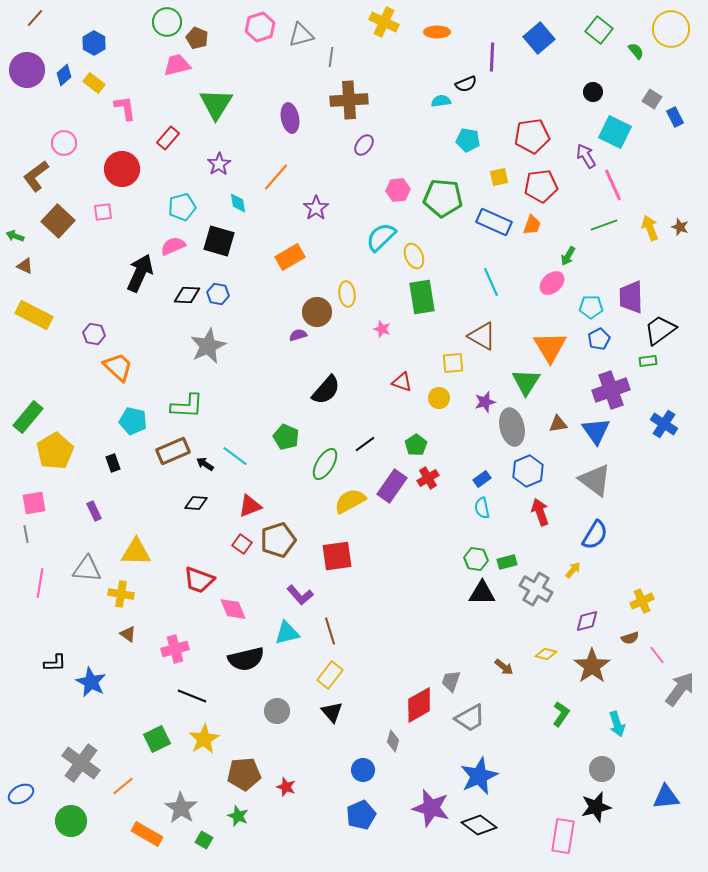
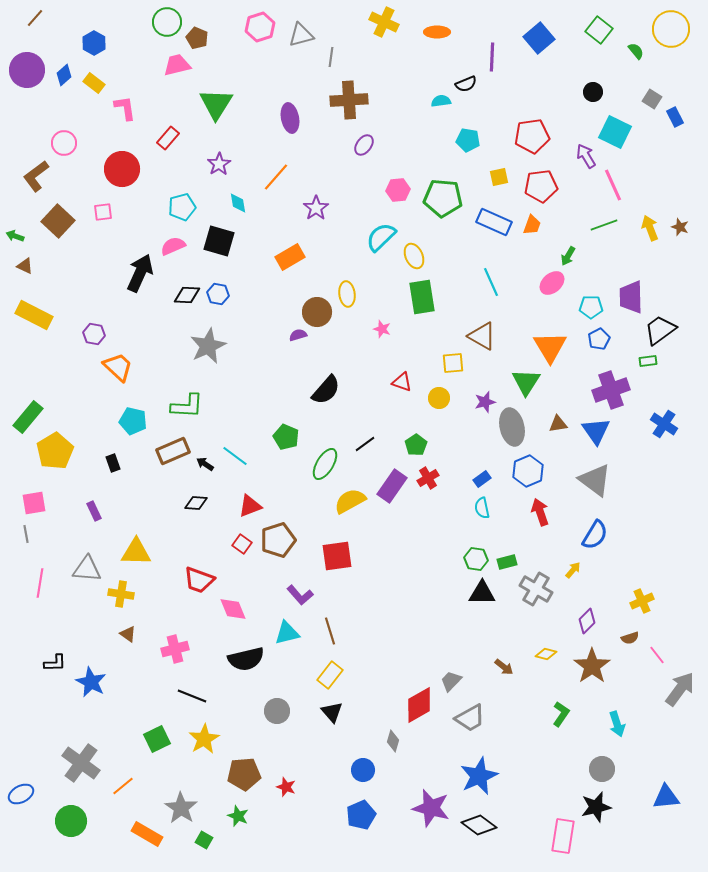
purple diamond at (587, 621): rotated 30 degrees counterclockwise
gray trapezoid at (451, 681): rotated 25 degrees clockwise
